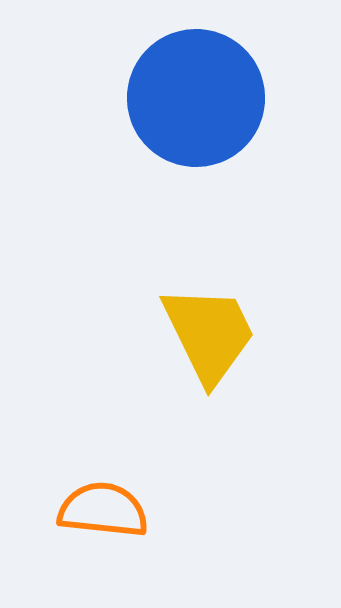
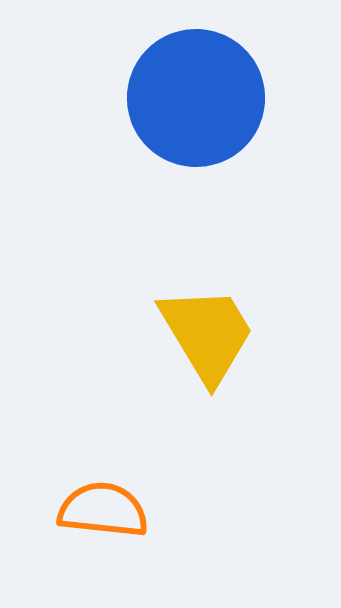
yellow trapezoid: moved 2 px left; rotated 5 degrees counterclockwise
